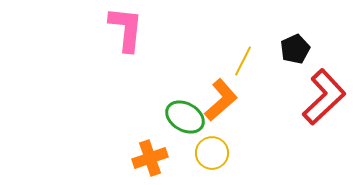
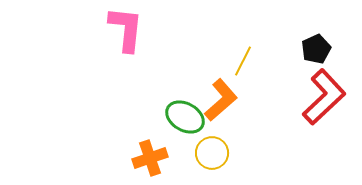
black pentagon: moved 21 px right
